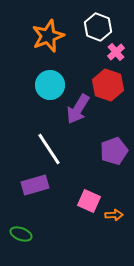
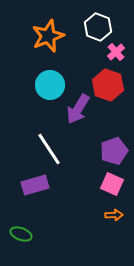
pink square: moved 23 px right, 17 px up
